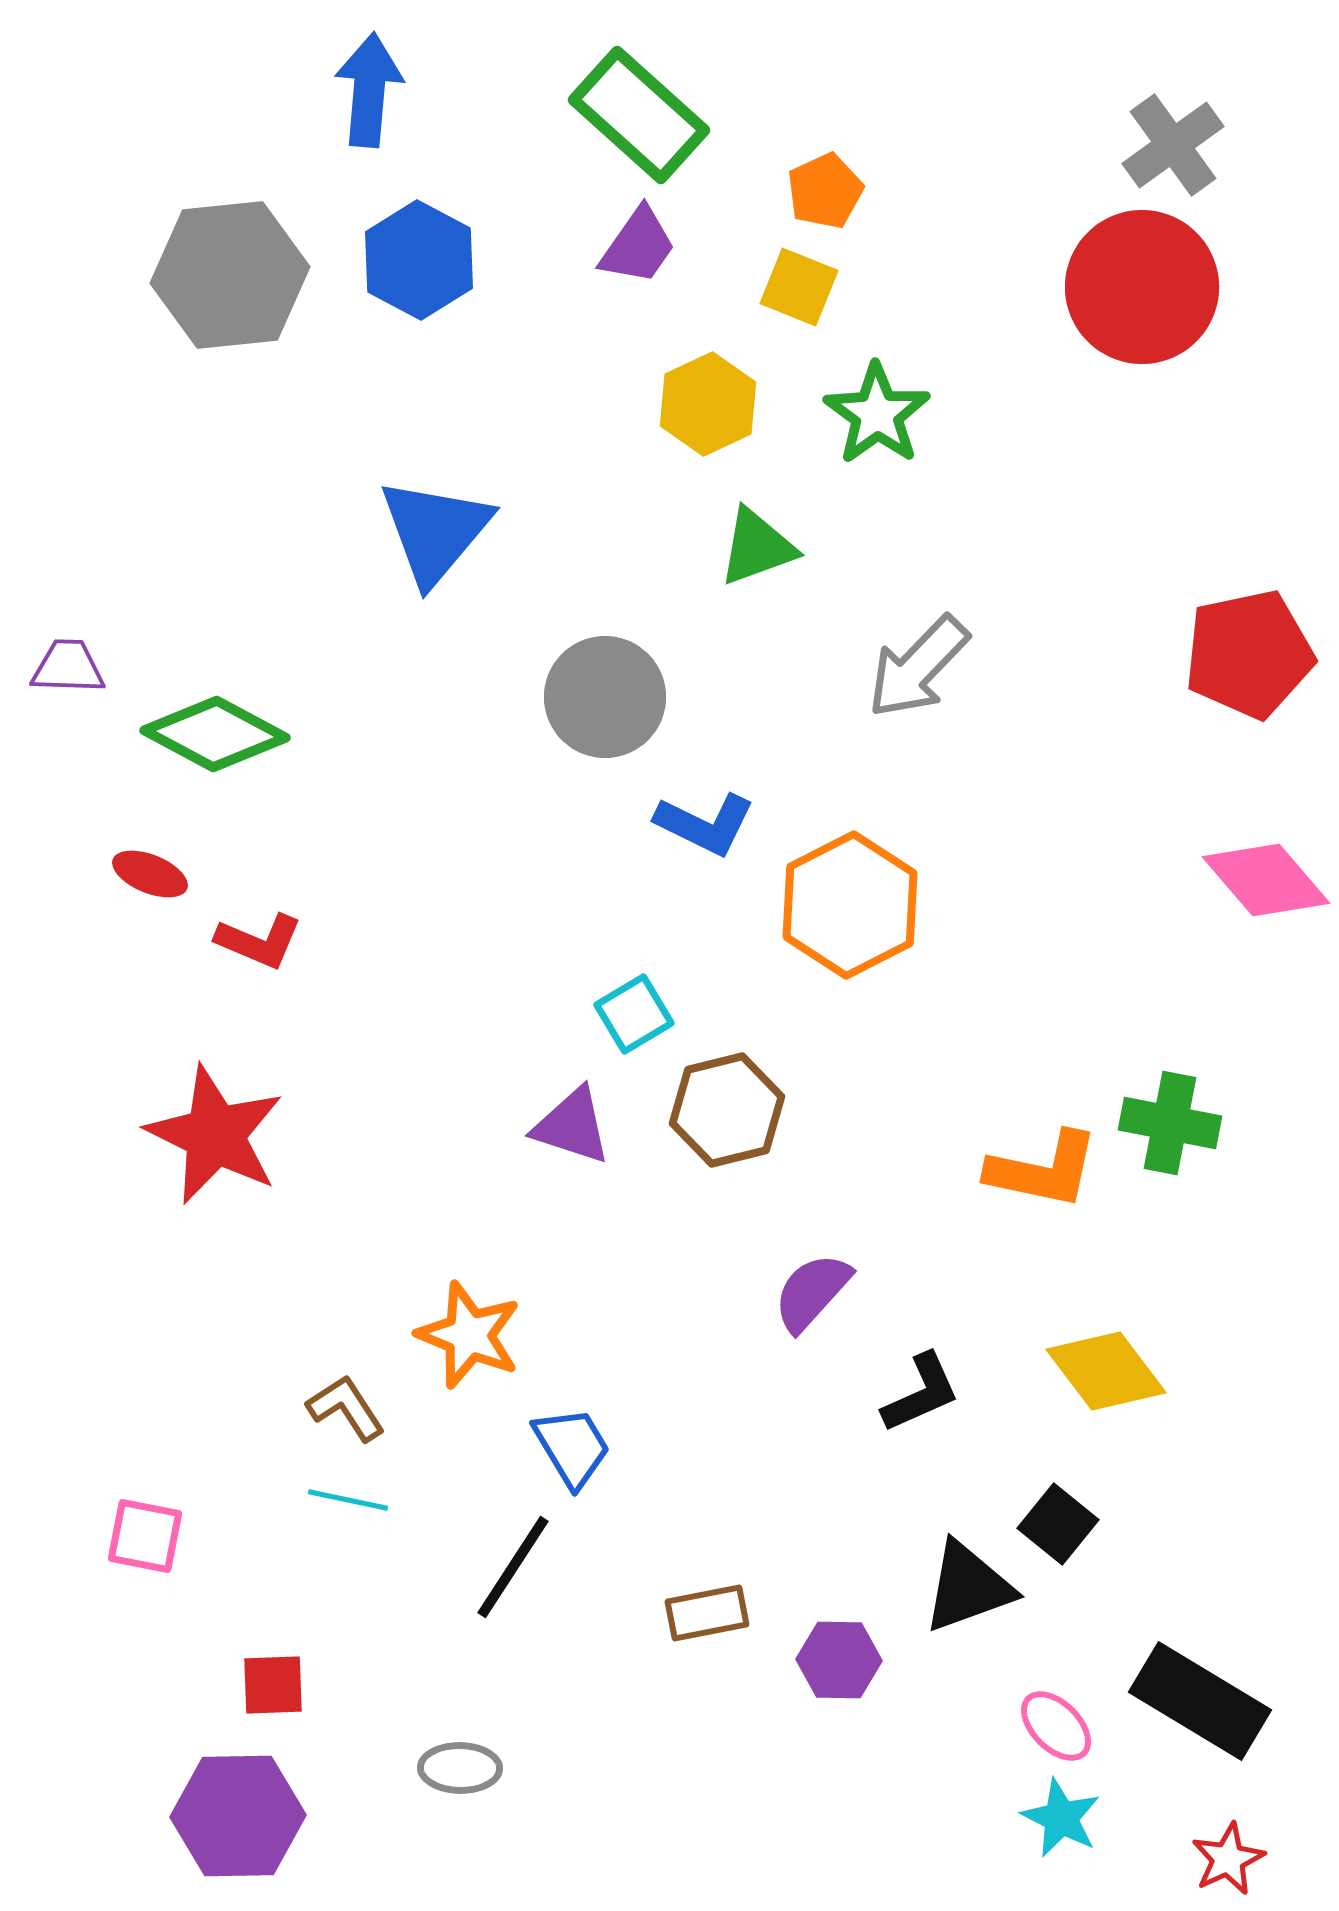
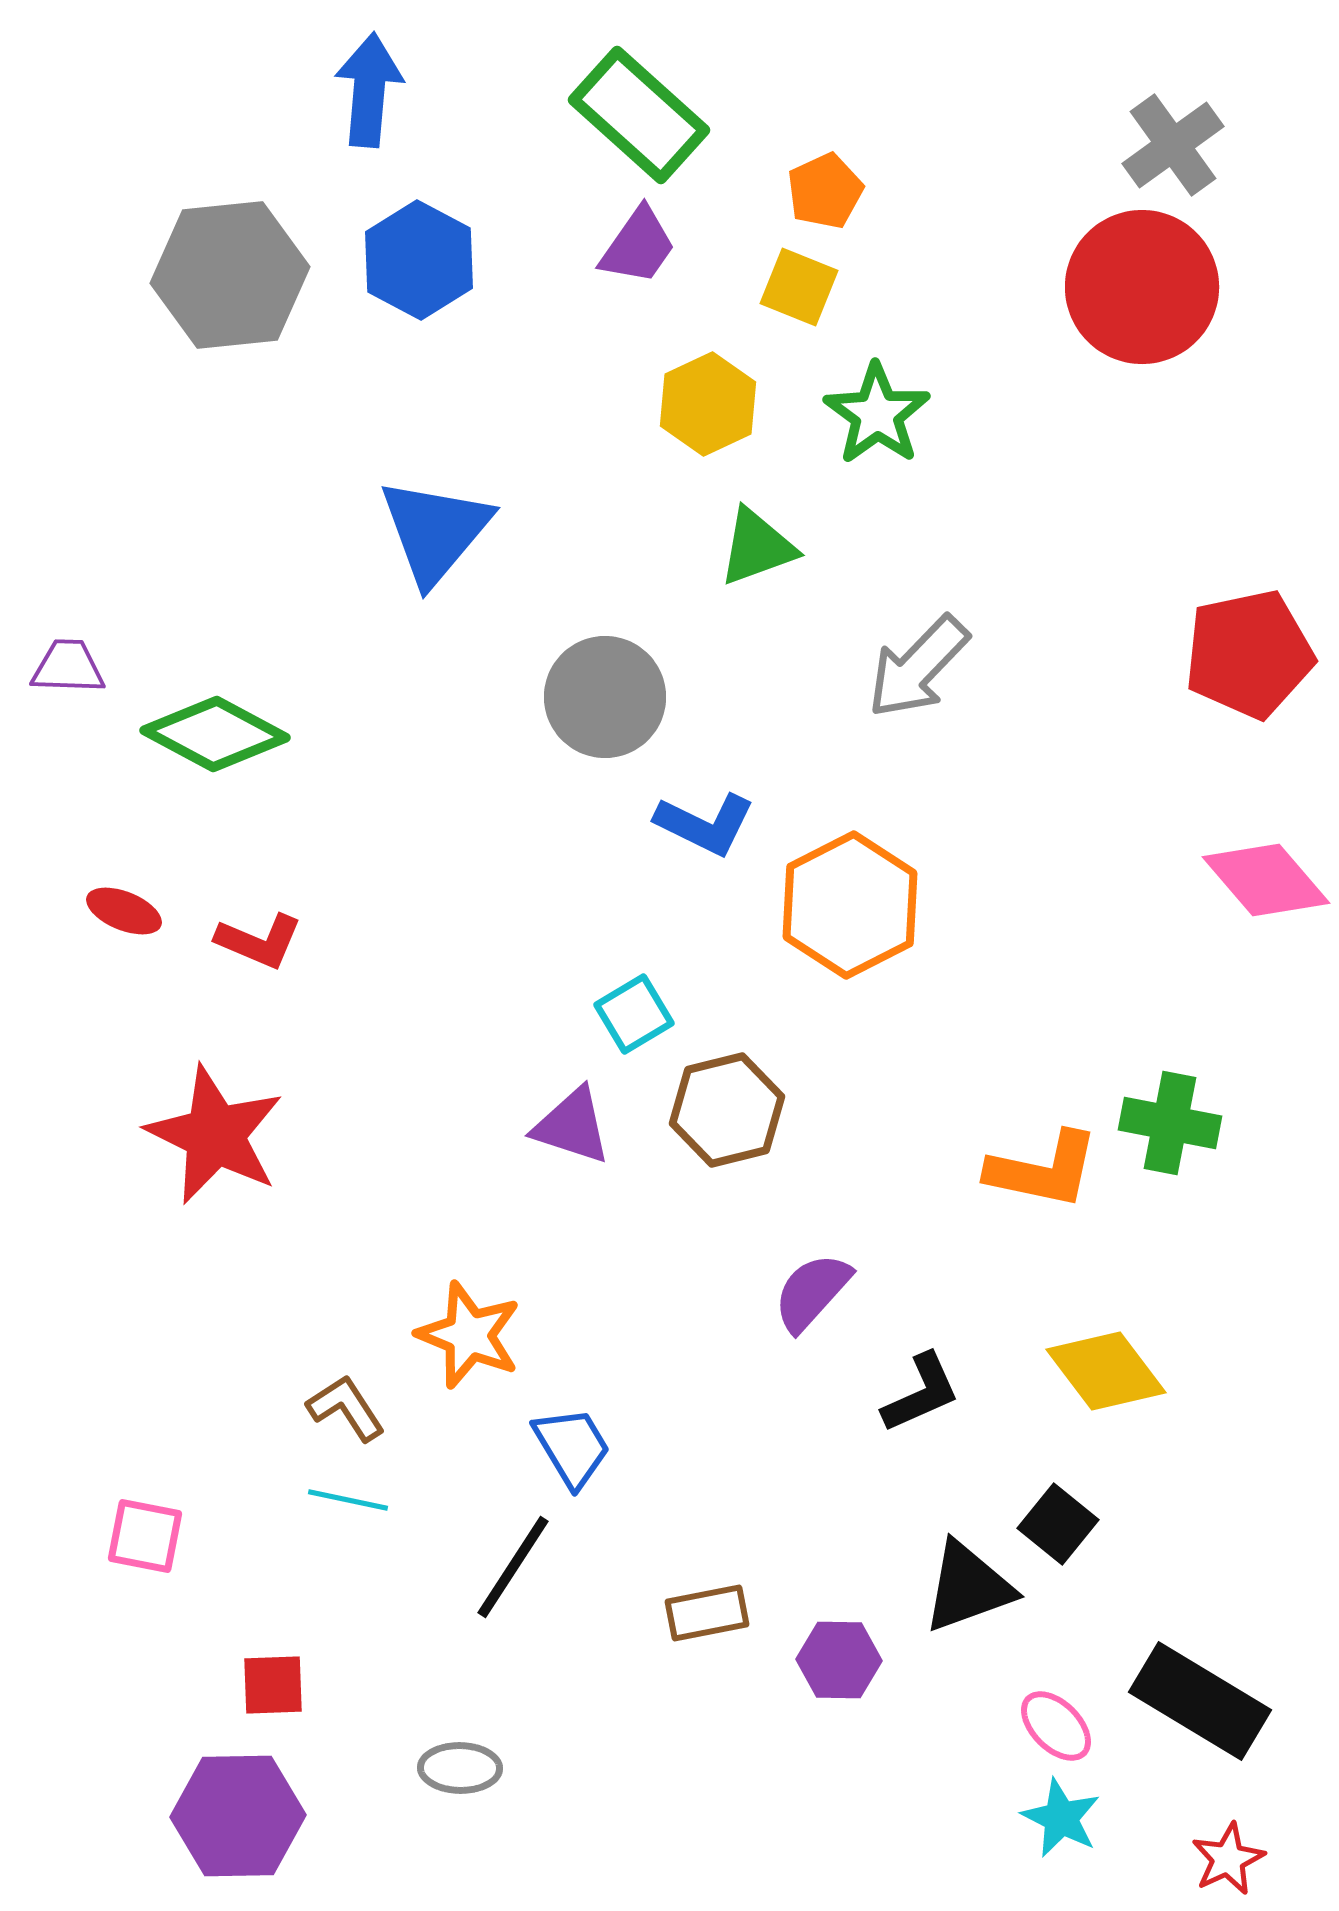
red ellipse at (150, 874): moved 26 px left, 37 px down
